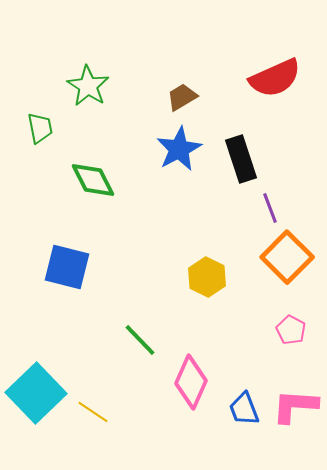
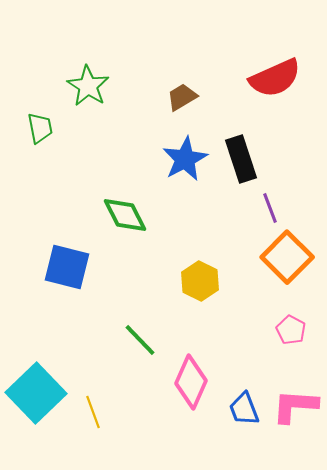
blue star: moved 6 px right, 10 px down
green diamond: moved 32 px right, 35 px down
yellow hexagon: moved 7 px left, 4 px down
yellow line: rotated 36 degrees clockwise
